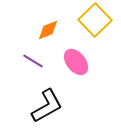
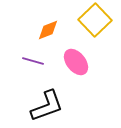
purple line: rotated 15 degrees counterclockwise
black L-shape: rotated 9 degrees clockwise
